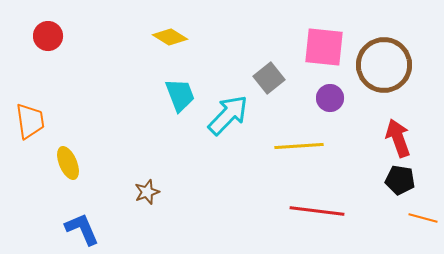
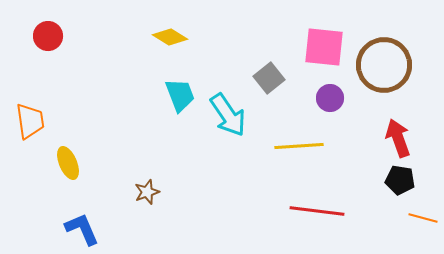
cyan arrow: rotated 102 degrees clockwise
